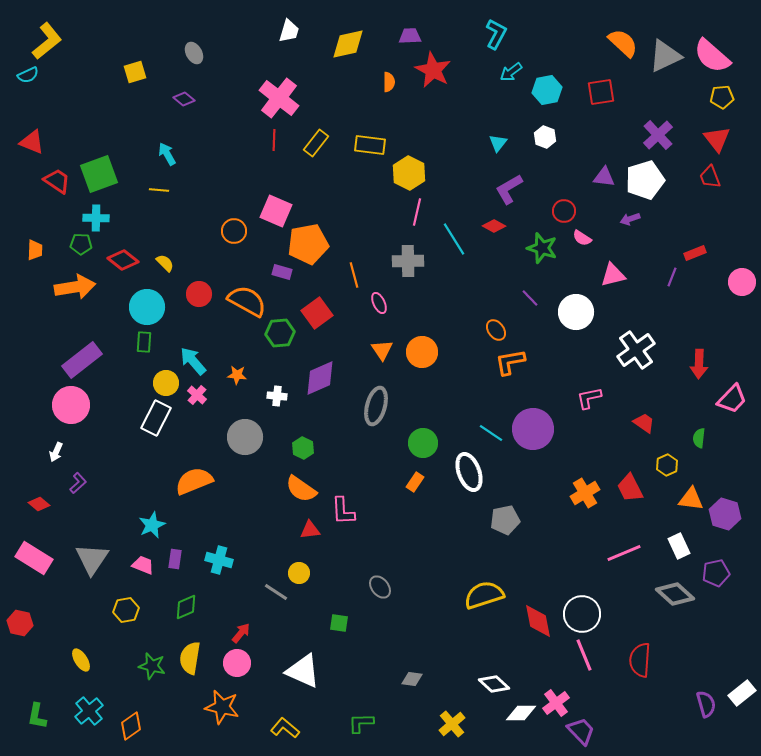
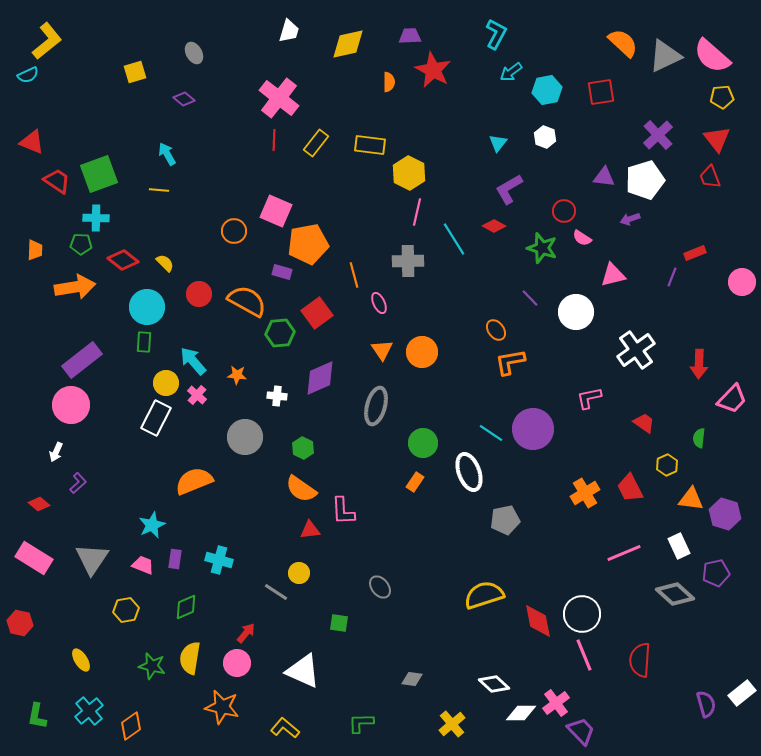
red arrow at (241, 633): moved 5 px right
